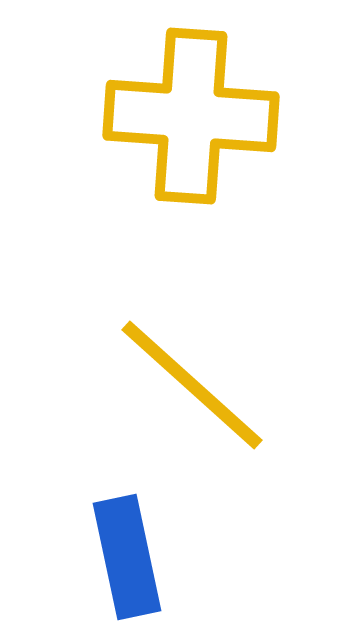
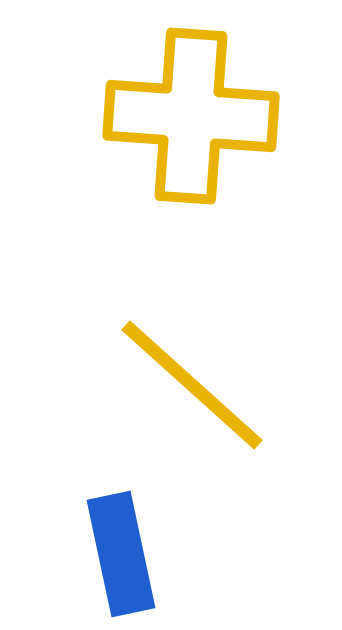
blue rectangle: moved 6 px left, 3 px up
